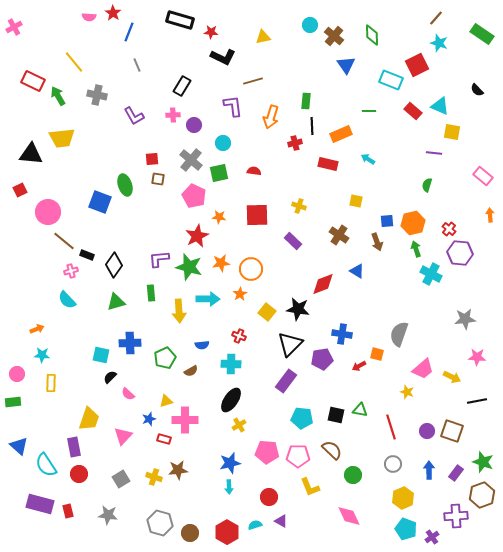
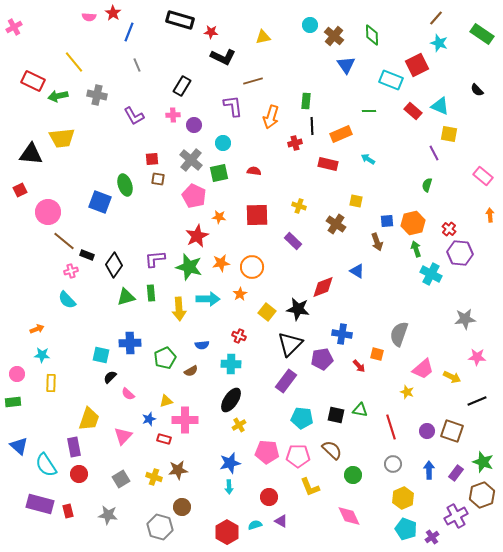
green arrow at (58, 96): rotated 72 degrees counterclockwise
yellow square at (452, 132): moved 3 px left, 2 px down
purple line at (434, 153): rotated 56 degrees clockwise
brown cross at (339, 235): moved 3 px left, 11 px up
purple L-shape at (159, 259): moved 4 px left
orange circle at (251, 269): moved 1 px right, 2 px up
red diamond at (323, 284): moved 3 px down
green triangle at (116, 302): moved 10 px right, 5 px up
yellow arrow at (179, 311): moved 2 px up
red arrow at (359, 366): rotated 104 degrees counterclockwise
black line at (477, 401): rotated 12 degrees counterclockwise
purple cross at (456, 516): rotated 25 degrees counterclockwise
gray hexagon at (160, 523): moved 4 px down
brown circle at (190, 533): moved 8 px left, 26 px up
